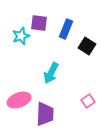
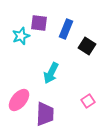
pink ellipse: rotated 30 degrees counterclockwise
